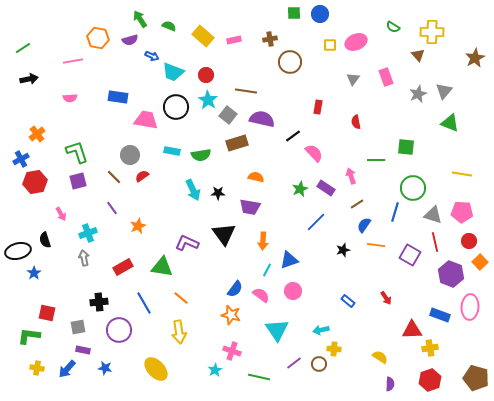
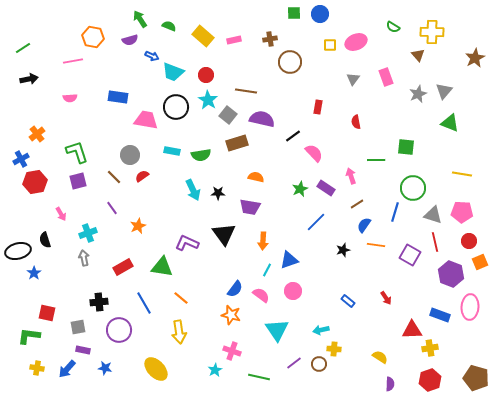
orange hexagon at (98, 38): moved 5 px left, 1 px up
orange square at (480, 262): rotated 21 degrees clockwise
